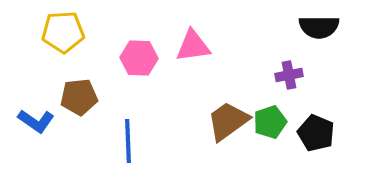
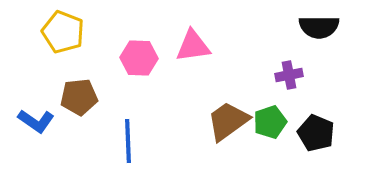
yellow pentagon: rotated 24 degrees clockwise
